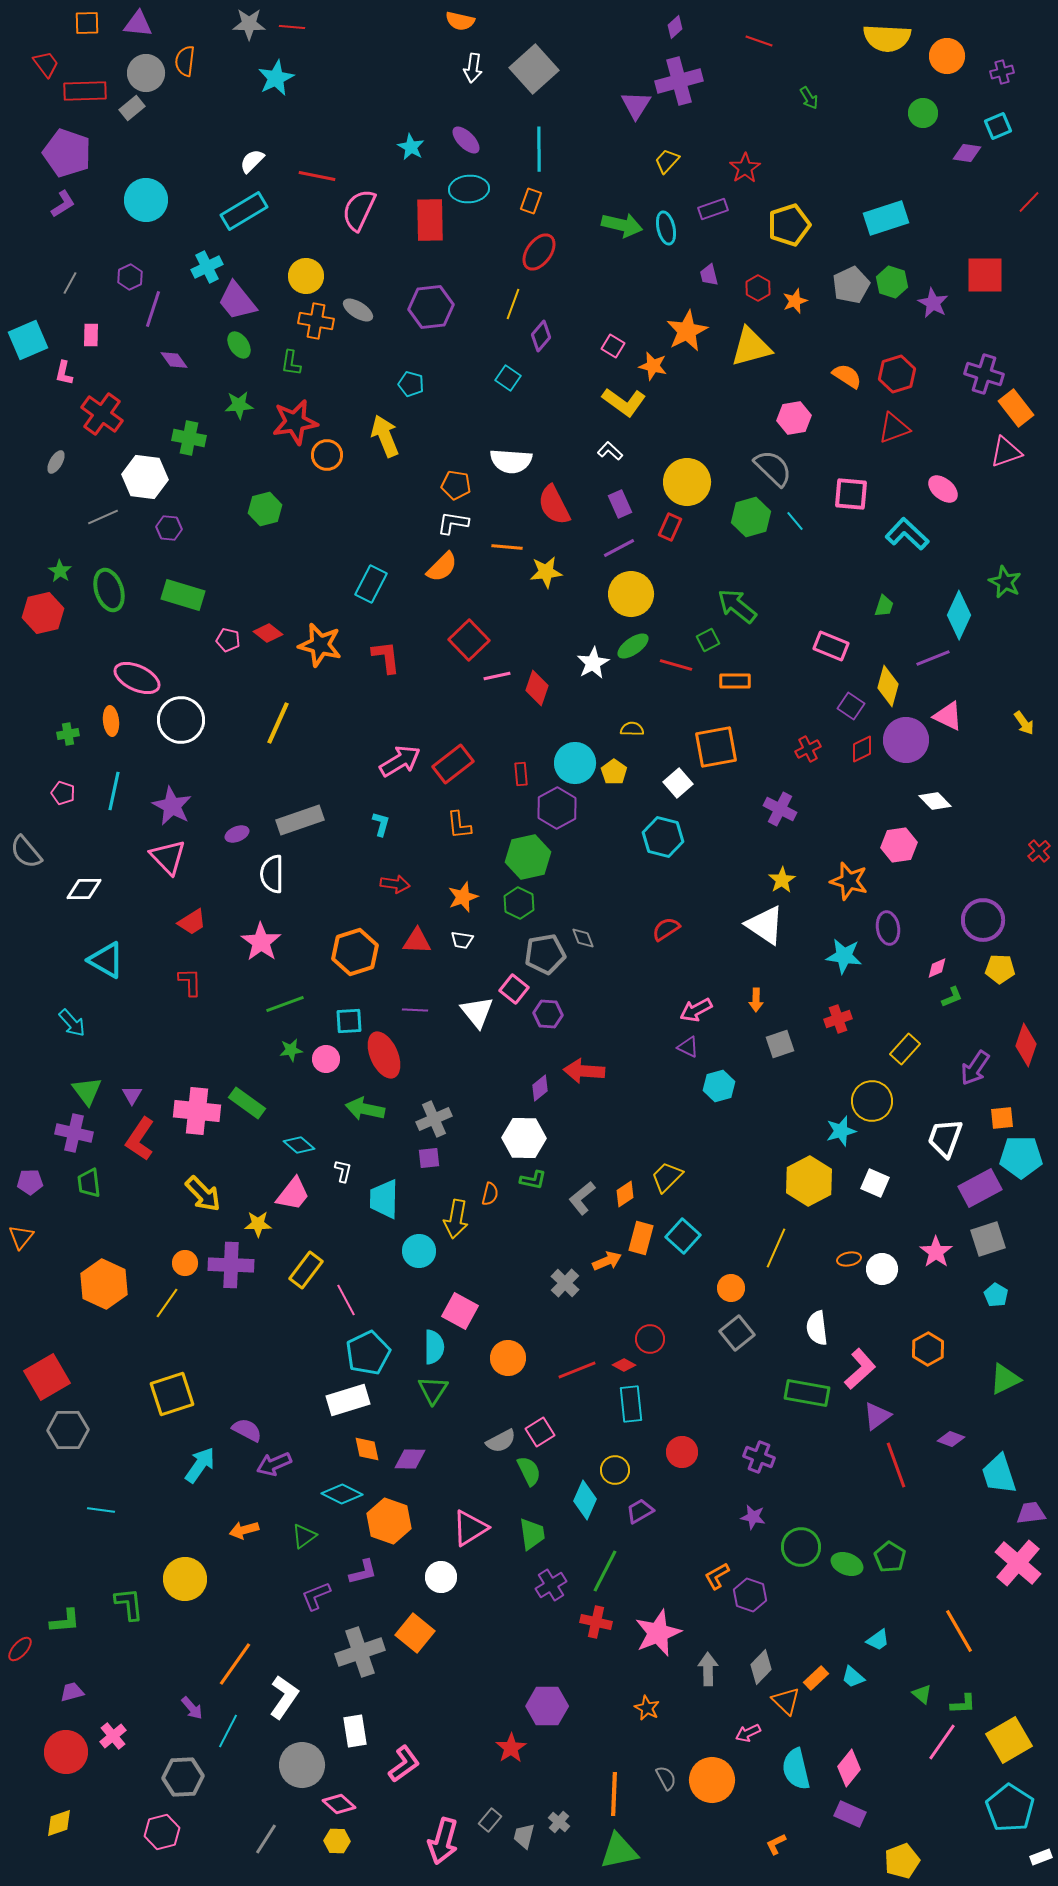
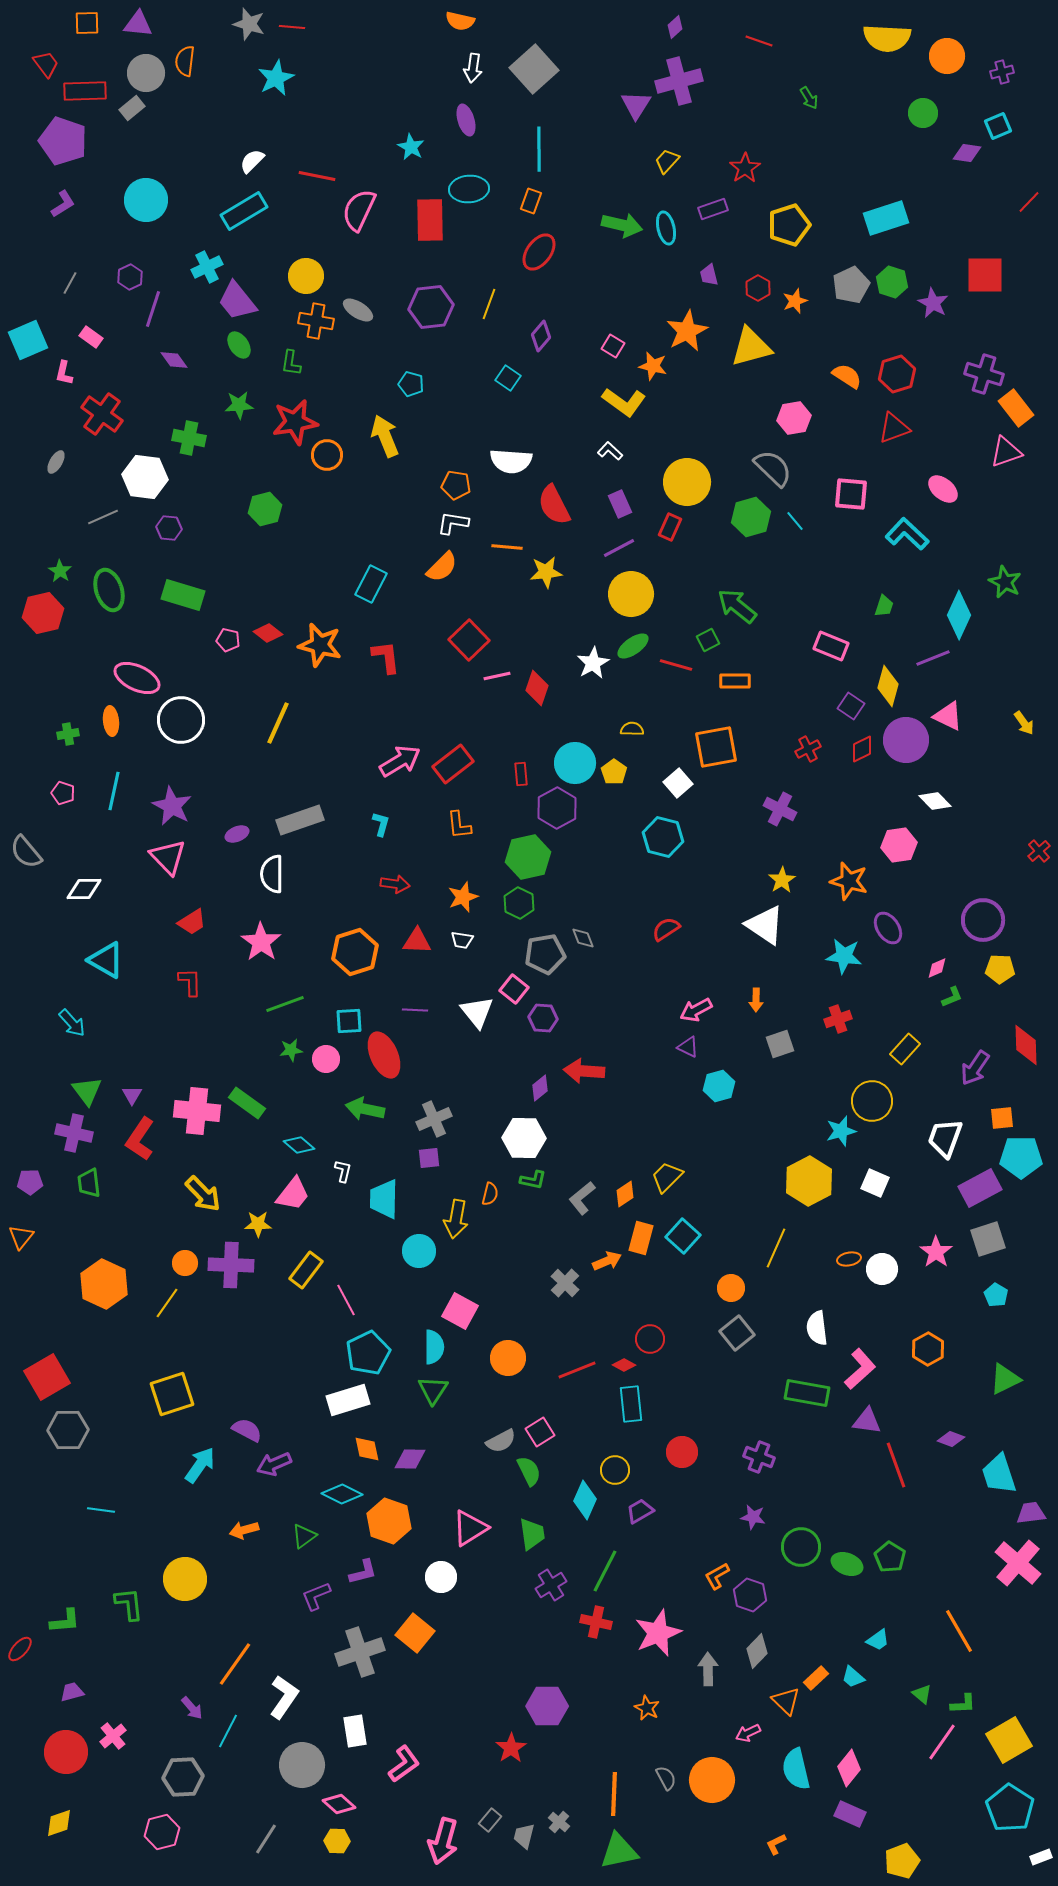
gray star at (249, 24): rotated 16 degrees clockwise
purple ellipse at (466, 140): moved 20 px up; rotated 28 degrees clockwise
purple pentagon at (67, 153): moved 4 px left, 12 px up
yellow line at (513, 304): moved 24 px left
pink rectangle at (91, 335): moved 2 px down; rotated 55 degrees counterclockwise
purple ellipse at (888, 928): rotated 24 degrees counterclockwise
purple hexagon at (548, 1014): moved 5 px left, 4 px down
red diamond at (1026, 1045): rotated 21 degrees counterclockwise
purple triangle at (877, 1416): moved 10 px left, 5 px down; rotated 44 degrees clockwise
gray diamond at (761, 1667): moved 4 px left, 16 px up
